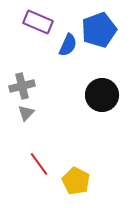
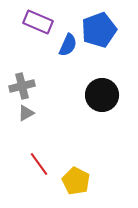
gray triangle: rotated 18 degrees clockwise
